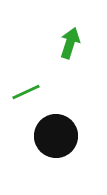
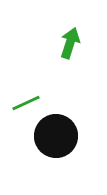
green line: moved 11 px down
